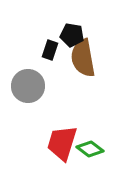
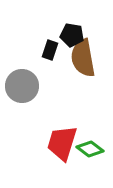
gray circle: moved 6 px left
